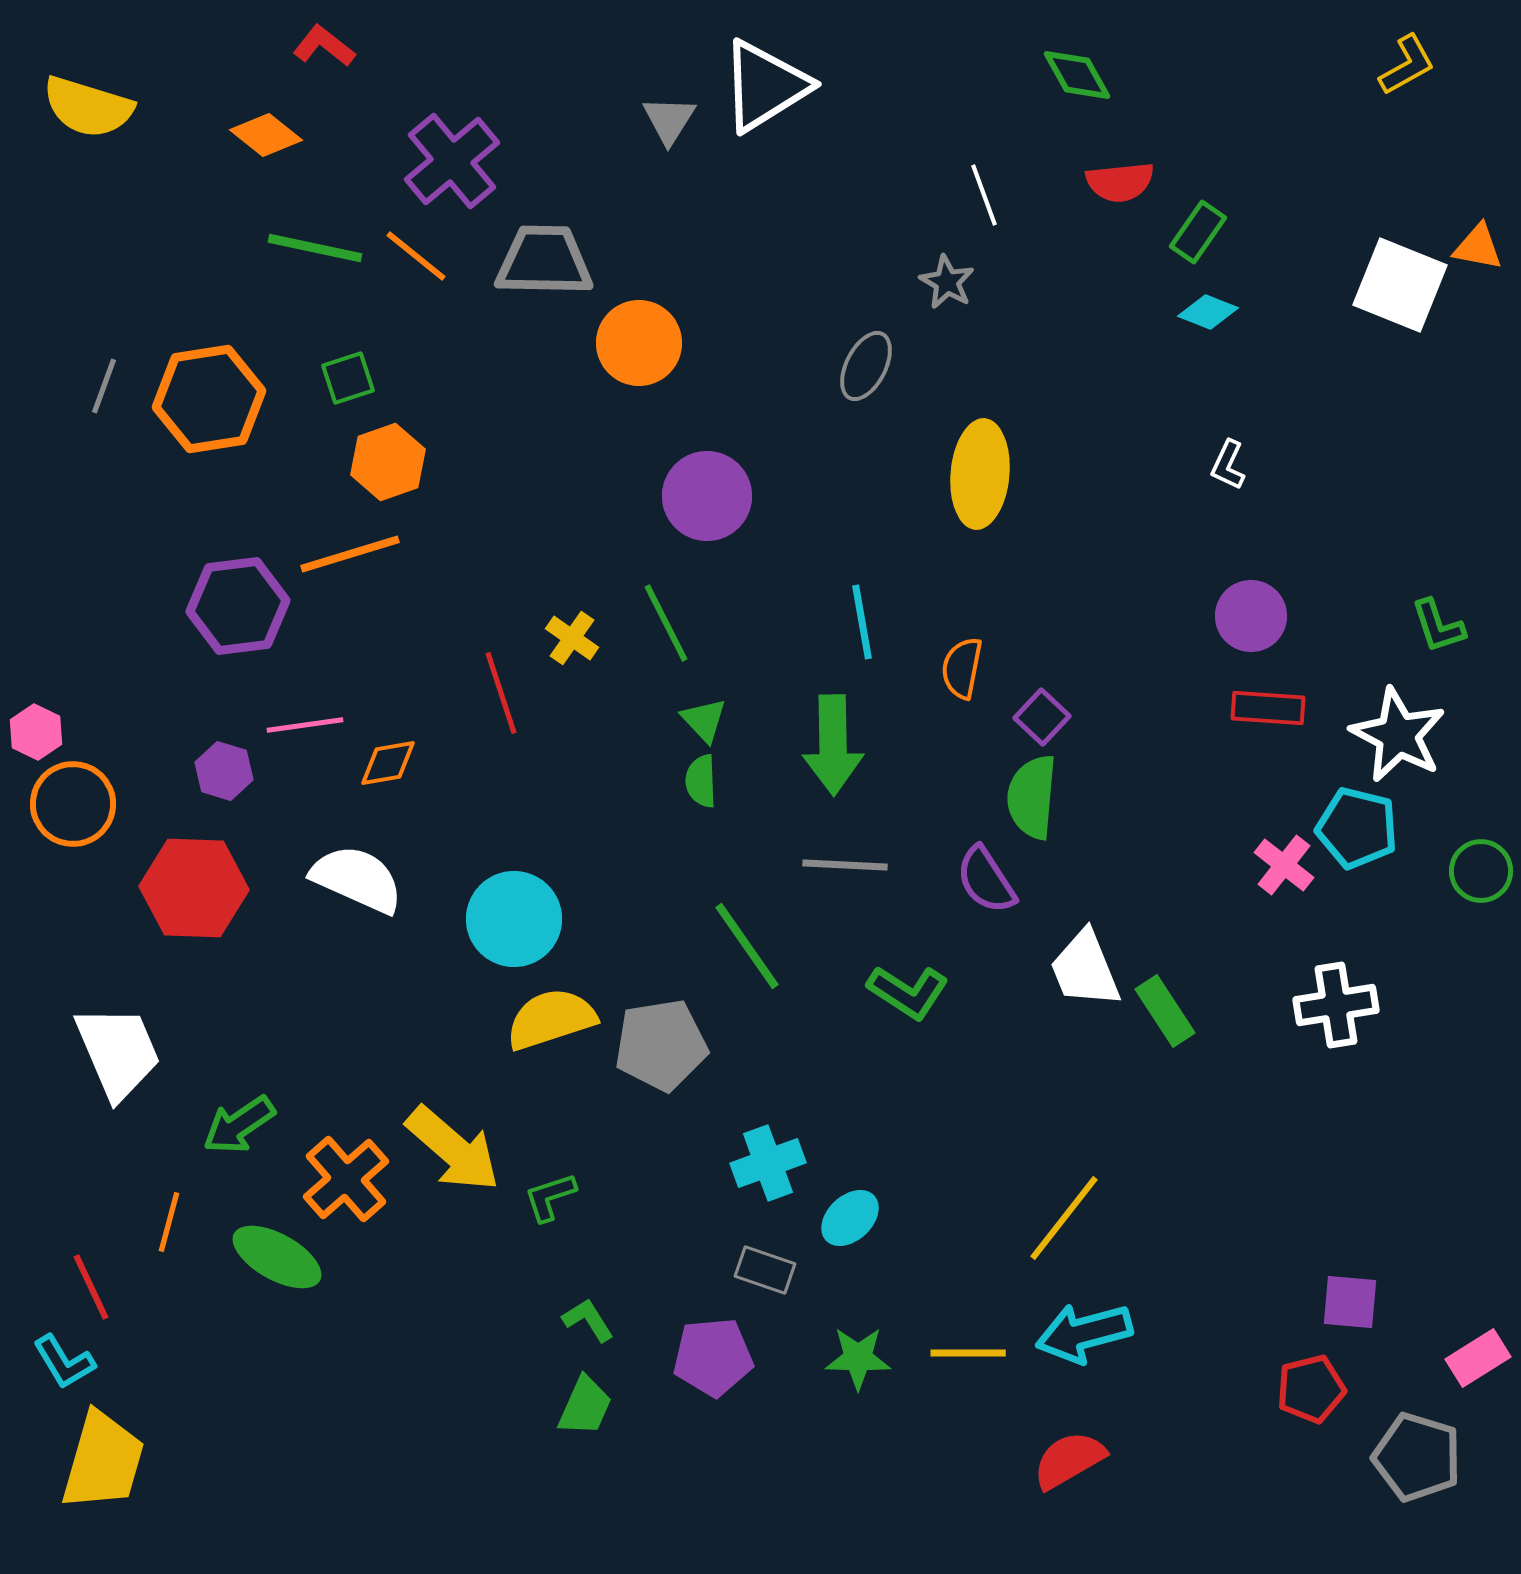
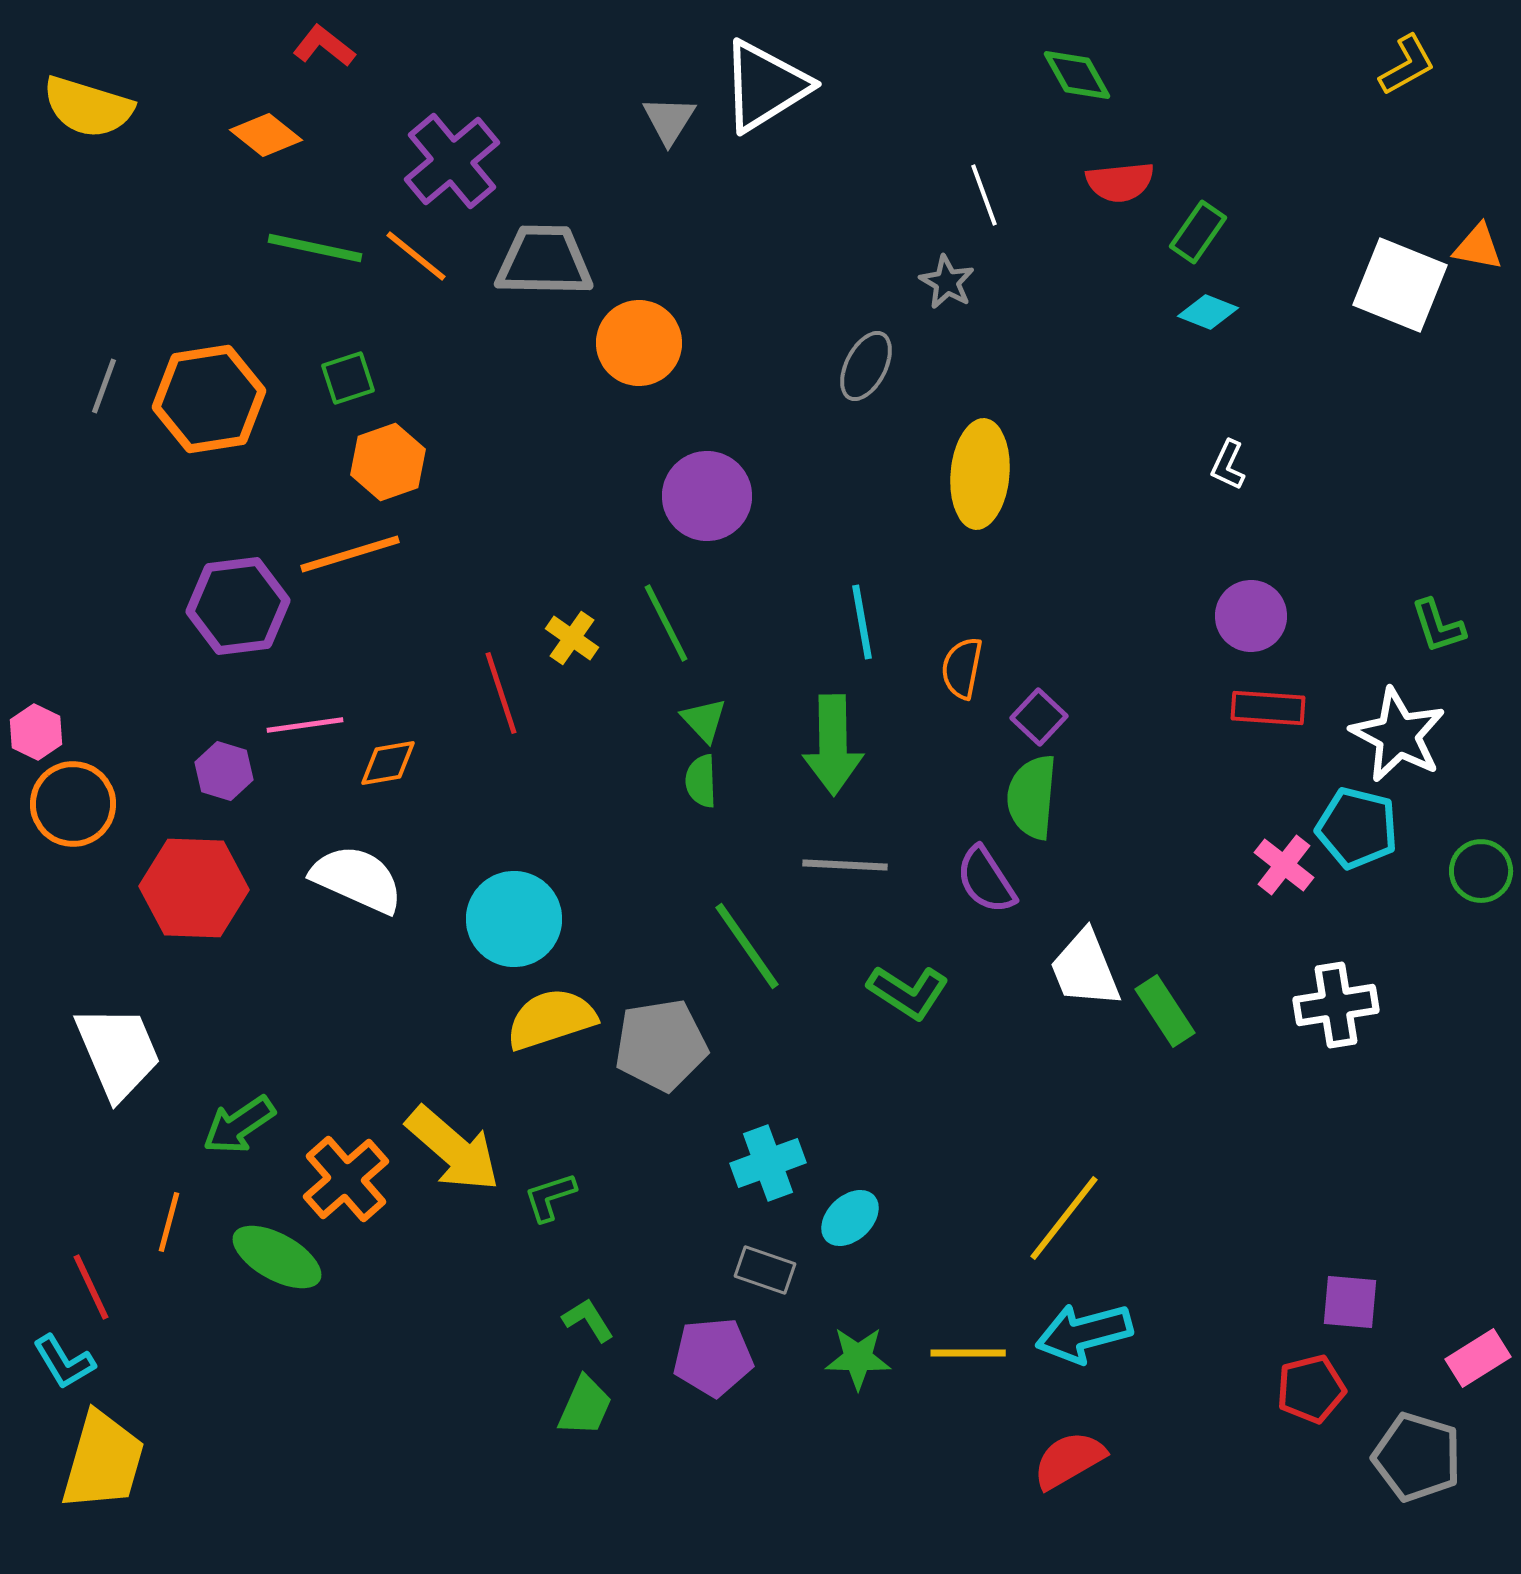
purple square at (1042, 717): moved 3 px left
